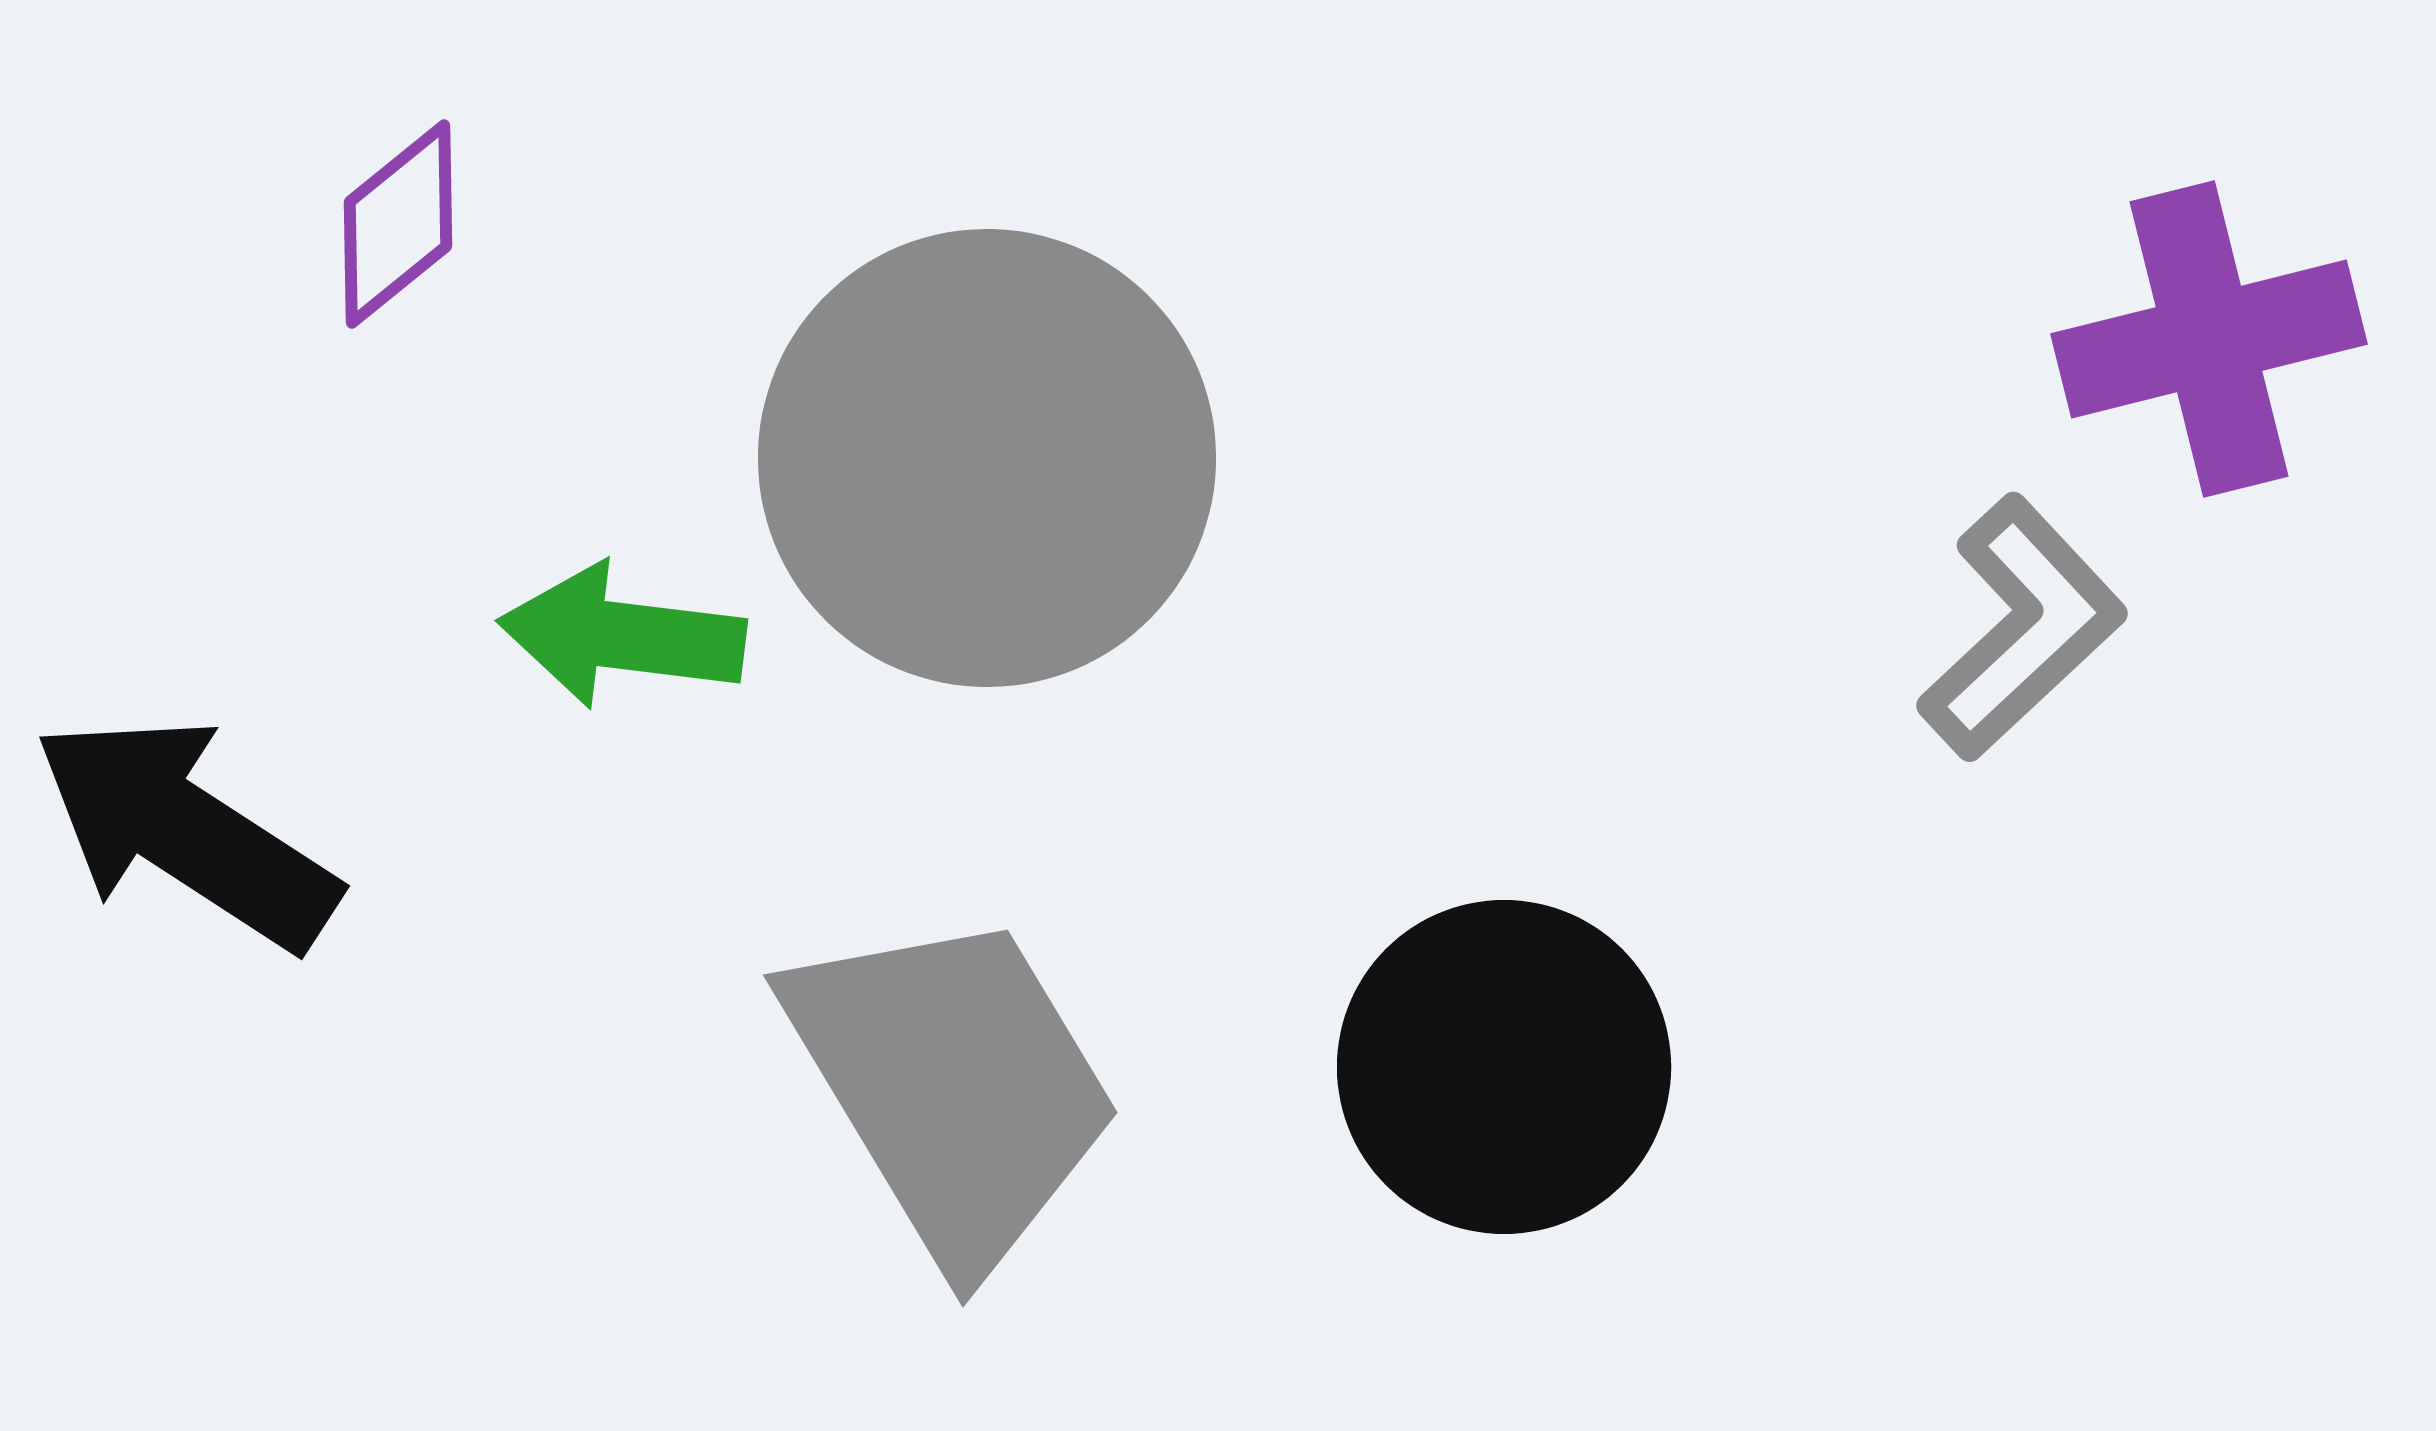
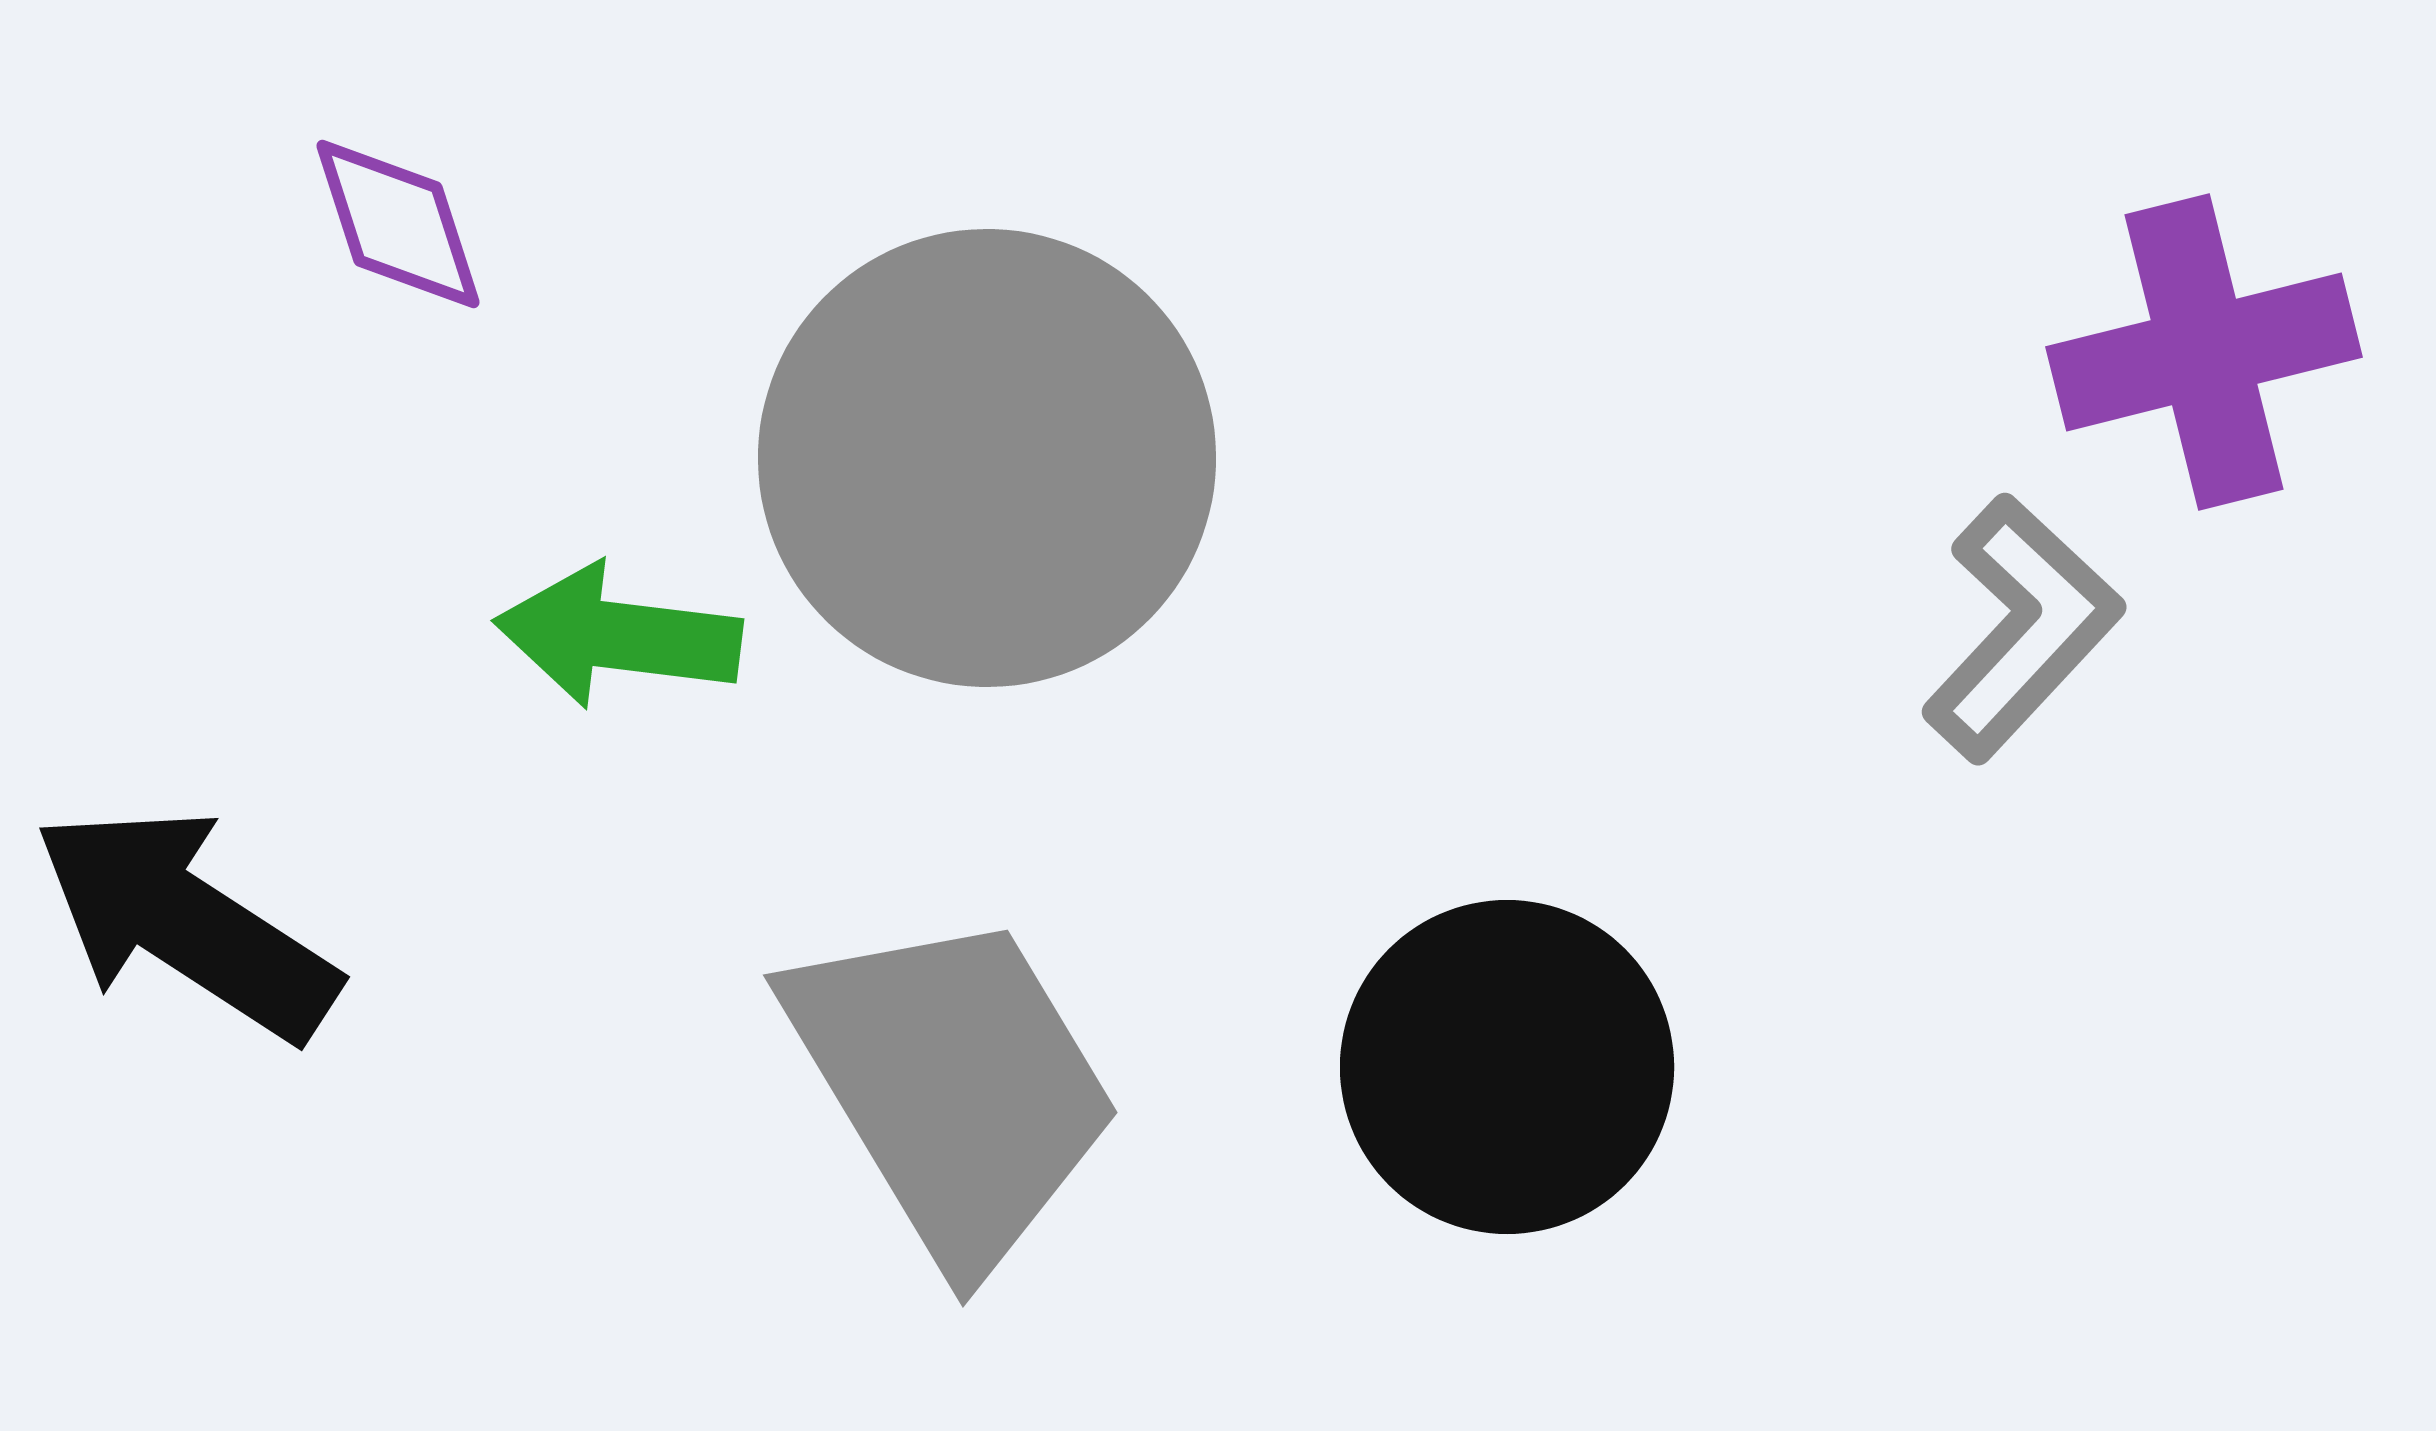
purple diamond: rotated 69 degrees counterclockwise
purple cross: moved 5 px left, 13 px down
gray L-shape: rotated 4 degrees counterclockwise
green arrow: moved 4 px left
black arrow: moved 91 px down
black circle: moved 3 px right
